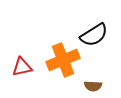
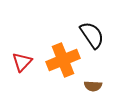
black semicircle: moved 2 px left; rotated 92 degrees counterclockwise
red triangle: moved 5 px up; rotated 35 degrees counterclockwise
